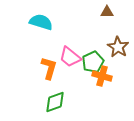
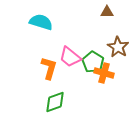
green pentagon: rotated 15 degrees counterclockwise
orange cross: moved 2 px right, 3 px up
